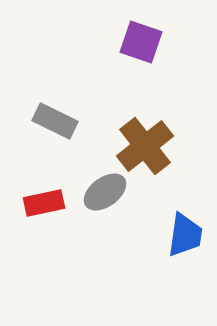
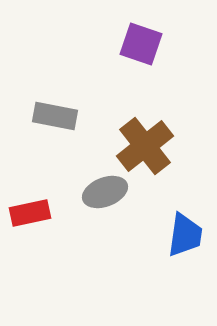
purple square: moved 2 px down
gray rectangle: moved 5 px up; rotated 15 degrees counterclockwise
gray ellipse: rotated 15 degrees clockwise
red rectangle: moved 14 px left, 10 px down
